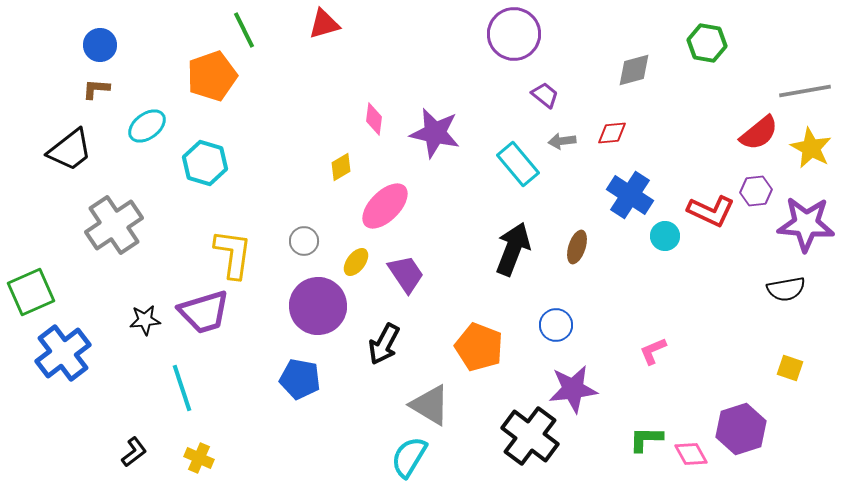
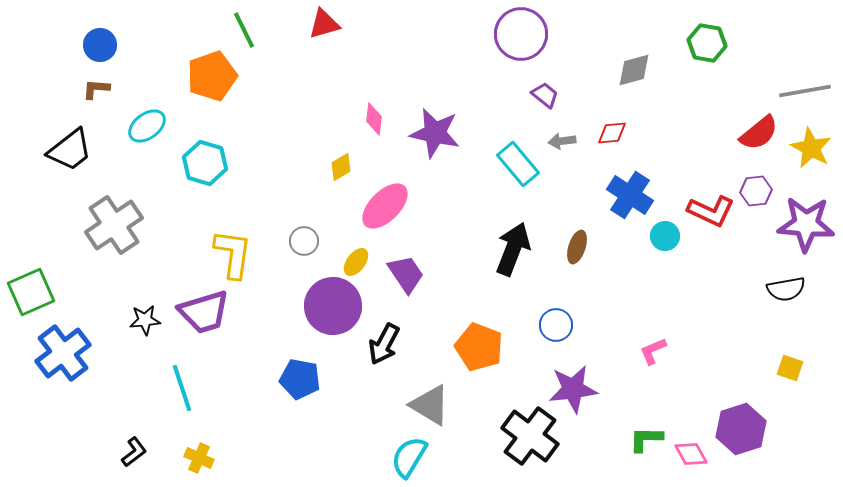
purple circle at (514, 34): moved 7 px right
purple circle at (318, 306): moved 15 px right
